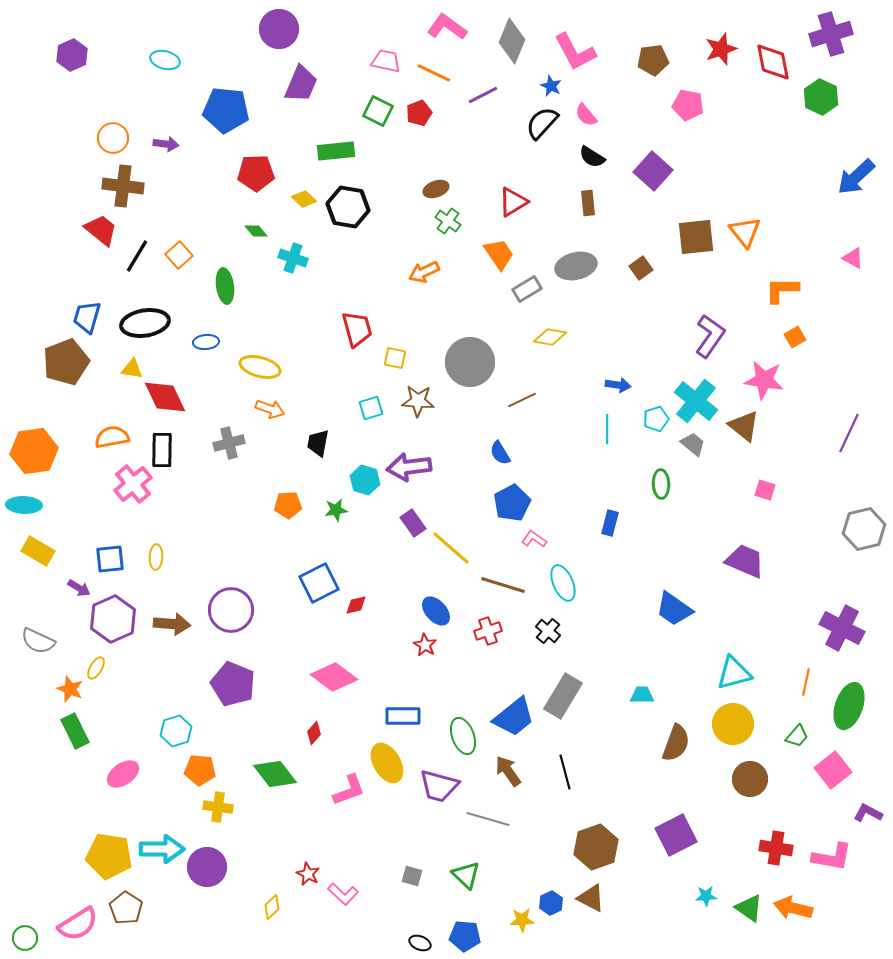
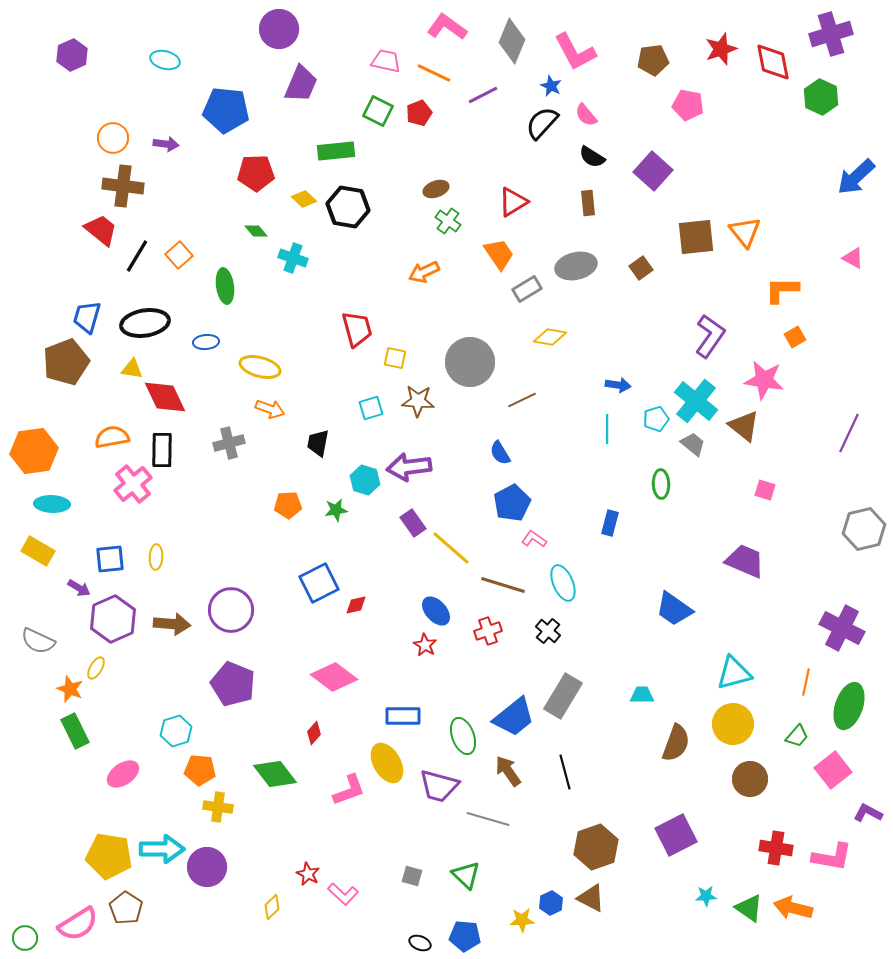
cyan ellipse at (24, 505): moved 28 px right, 1 px up
